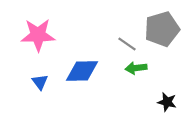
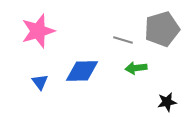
pink star: moved 4 px up; rotated 16 degrees counterclockwise
gray line: moved 4 px left, 4 px up; rotated 18 degrees counterclockwise
black star: rotated 24 degrees counterclockwise
